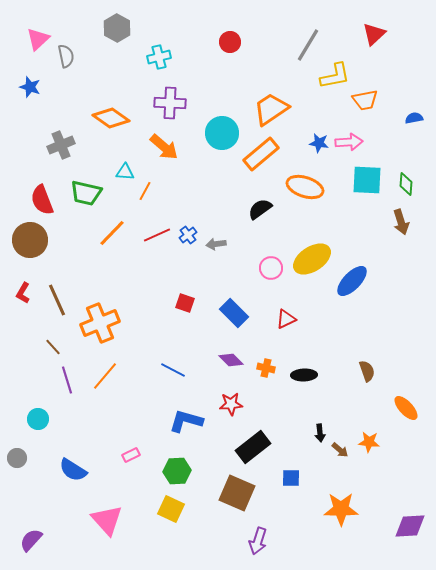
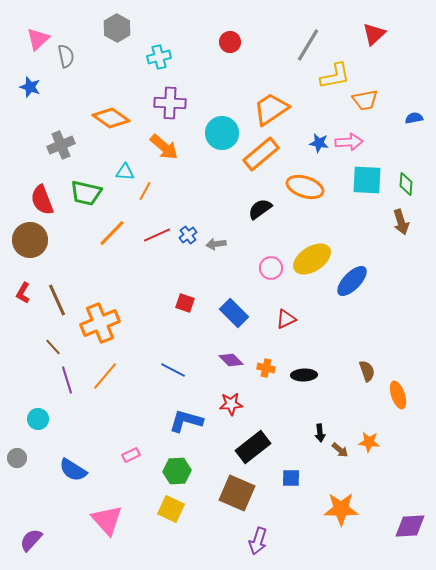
orange ellipse at (406, 408): moved 8 px left, 13 px up; rotated 24 degrees clockwise
